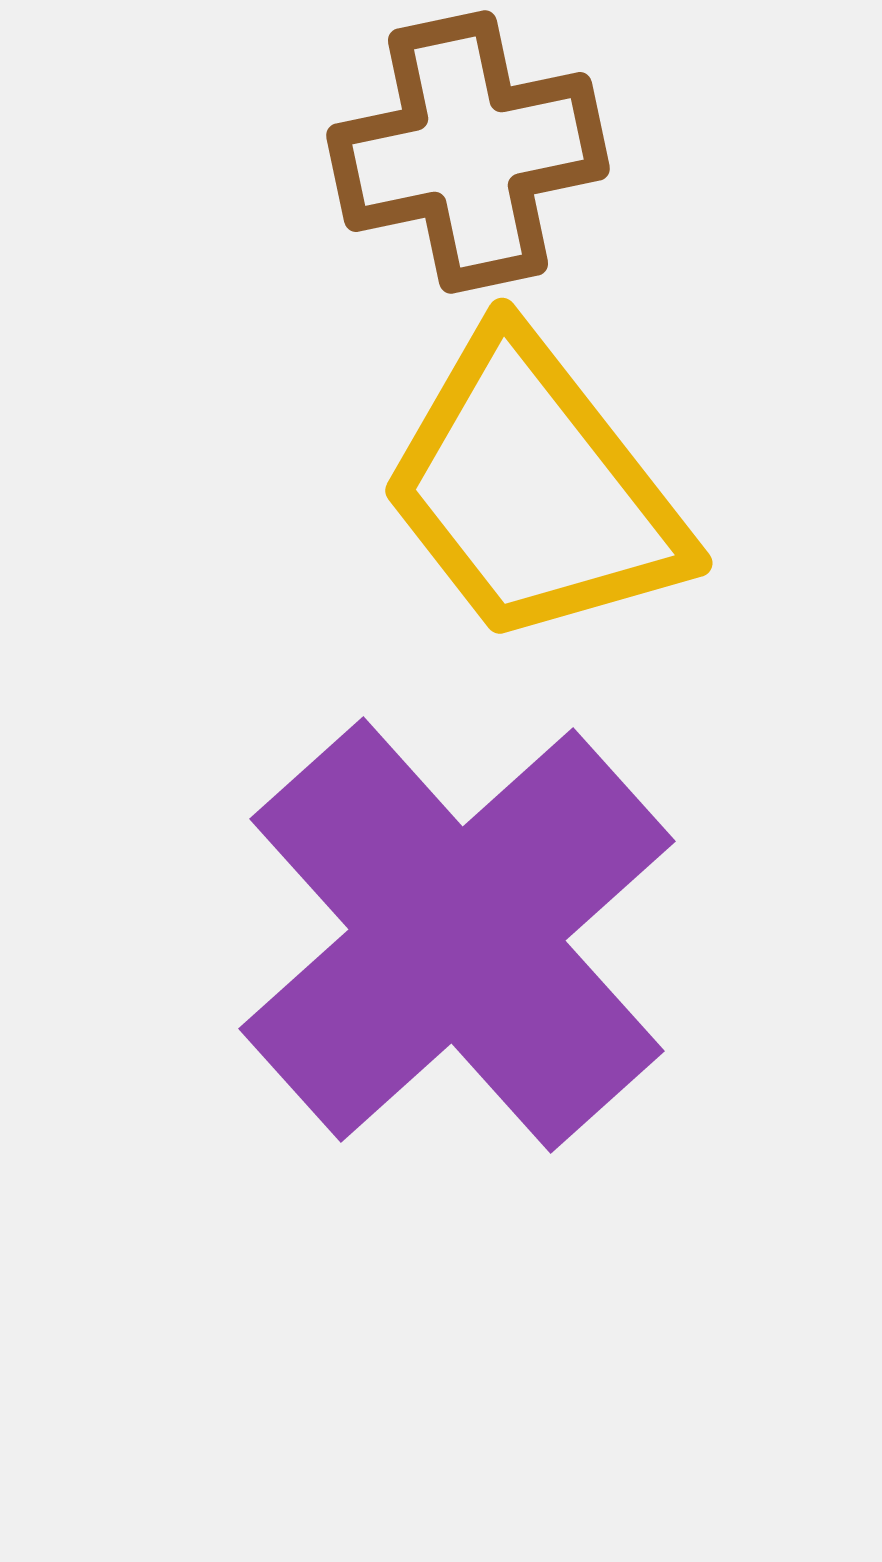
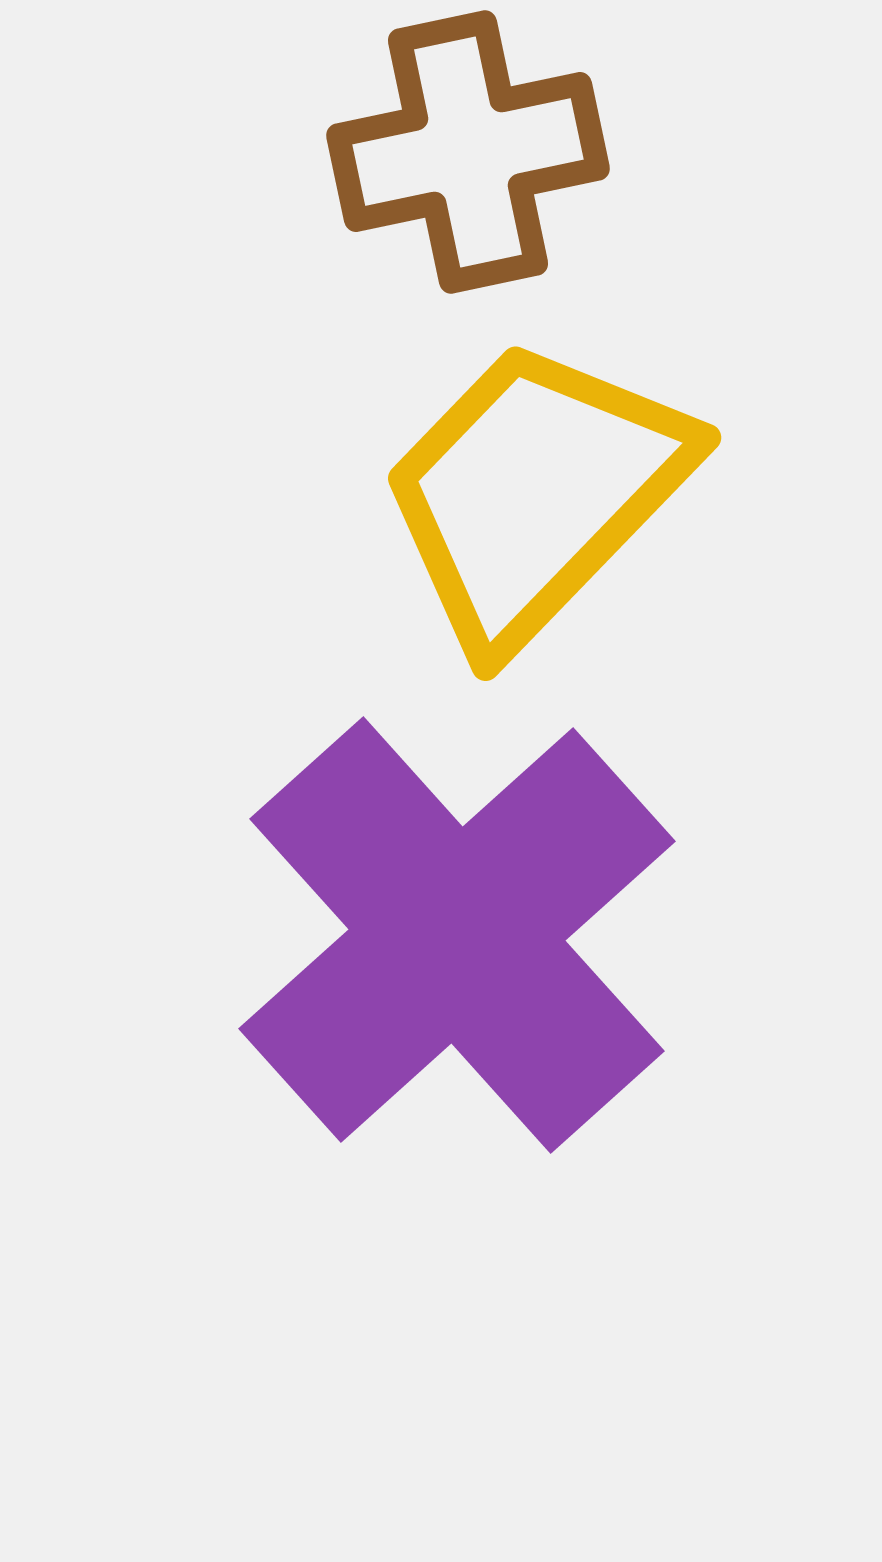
yellow trapezoid: moved 2 px right, 3 px down; rotated 82 degrees clockwise
